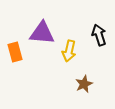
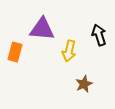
purple triangle: moved 4 px up
orange rectangle: rotated 30 degrees clockwise
